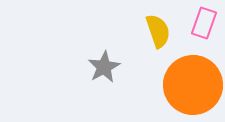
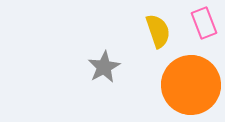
pink rectangle: rotated 40 degrees counterclockwise
orange circle: moved 2 px left
